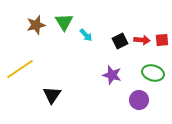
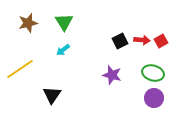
brown star: moved 8 px left, 2 px up
cyan arrow: moved 23 px left, 15 px down; rotated 96 degrees clockwise
red square: moved 1 px left, 1 px down; rotated 24 degrees counterclockwise
purple circle: moved 15 px right, 2 px up
